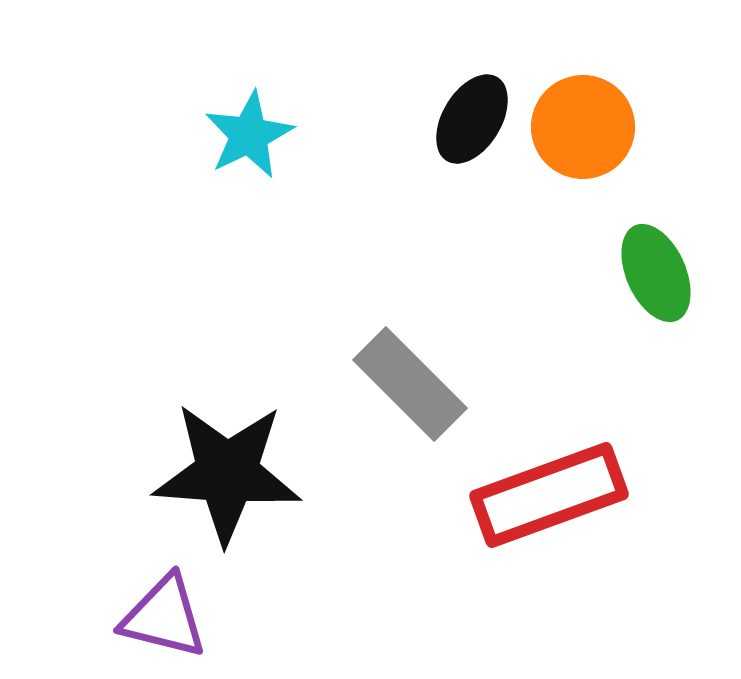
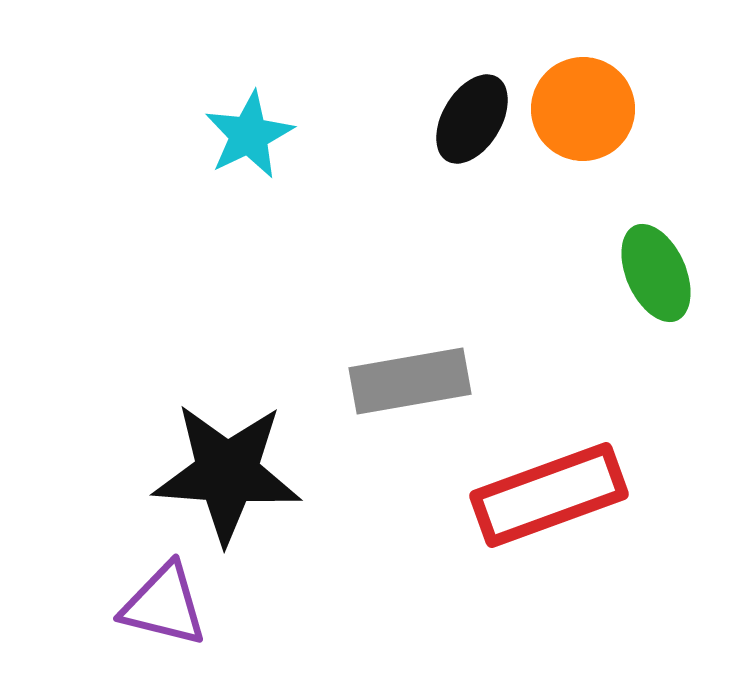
orange circle: moved 18 px up
gray rectangle: moved 3 px up; rotated 55 degrees counterclockwise
purple triangle: moved 12 px up
